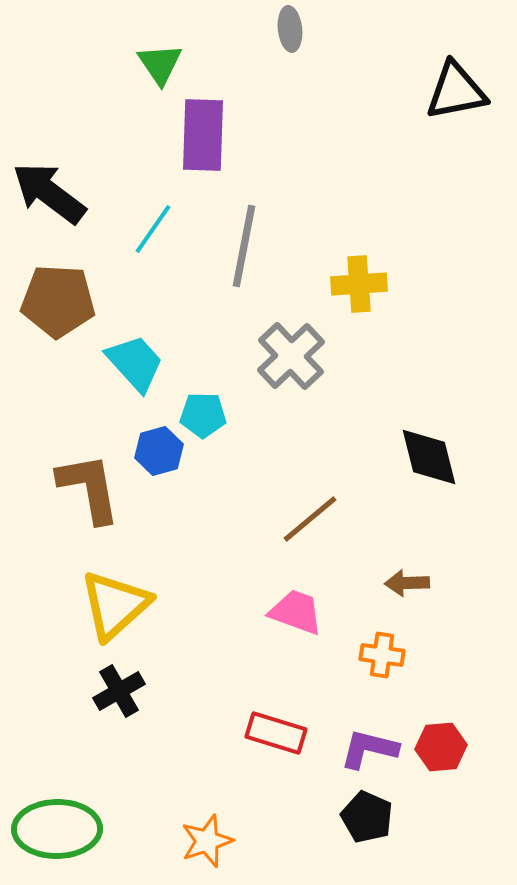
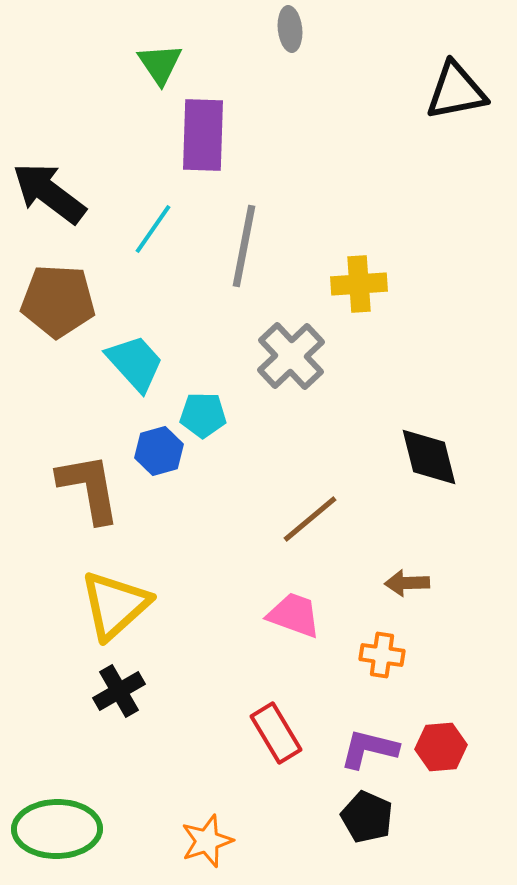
pink trapezoid: moved 2 px left, 3 px down
red rectangle: rotated 42 degrees clockwise
